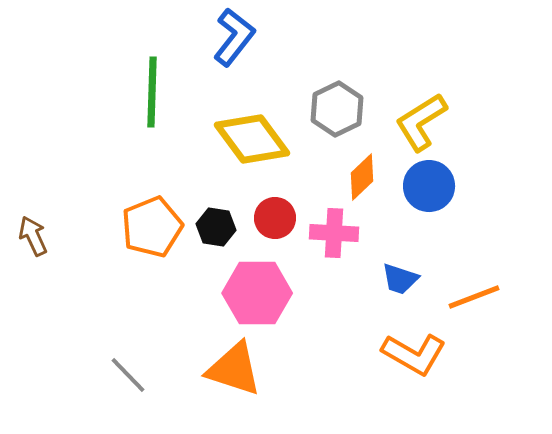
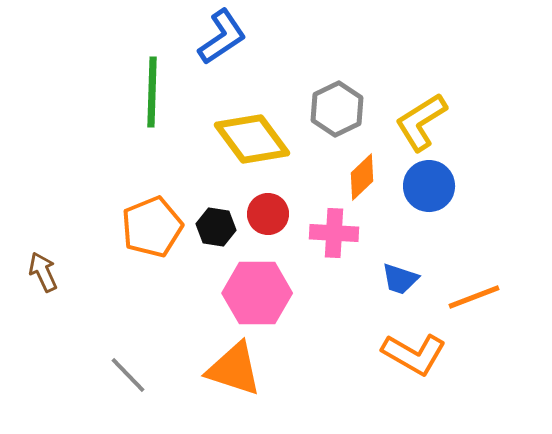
blue L-shape: moved 12 px left; rotated 18 degrees clockwise
red circle: moved 7 px left, 4 px up
brown arrow: moved 10 px right, 36 px down
